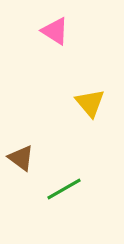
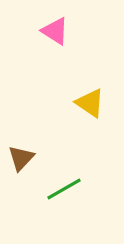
yellow triangle: rotated 16 degrees counterclockwise
brown triangle: rotated 36 degrees clockwise
